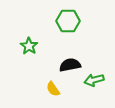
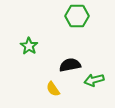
green hexagon: moved 9 px right, 5 px up
